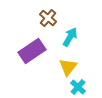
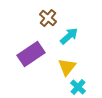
cyan arrow: moved 1 px left, 1 px up; rotated 18 degrees clockwise
purple rectangle: moved 1 px left, 3 px down
yellow triangle: moved 1 px left
